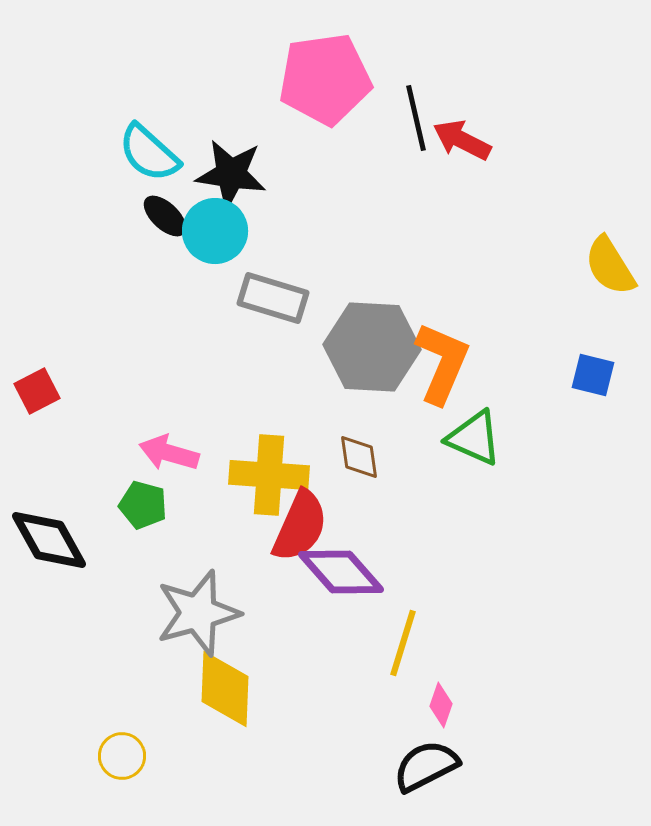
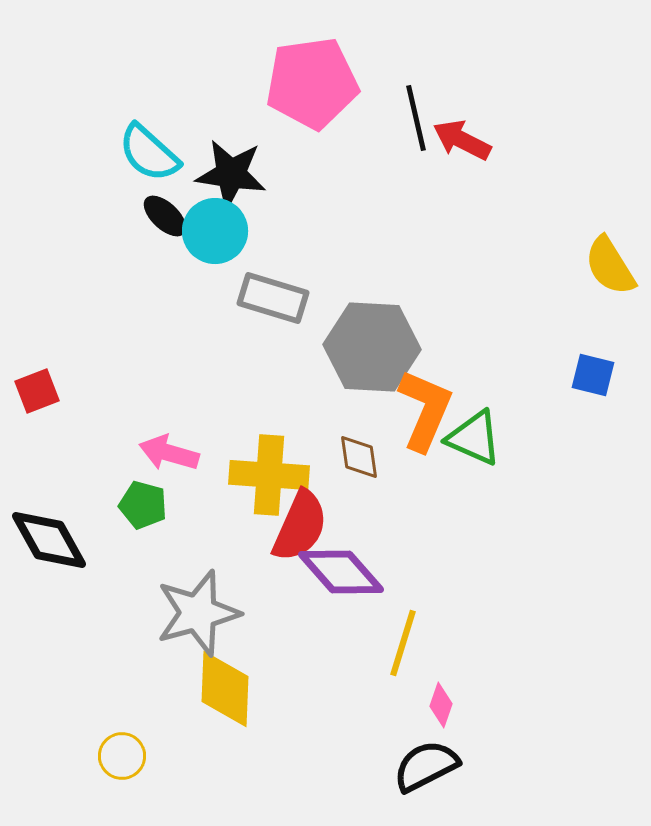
pink pentagon: moved 13 px left, 4 px down
orange L-shape: moved 17 px left, 47 px down
red square: rotated 6 degrees clockwise
